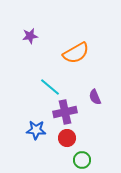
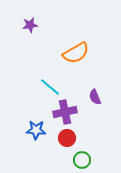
purple star: moved 11 px up
